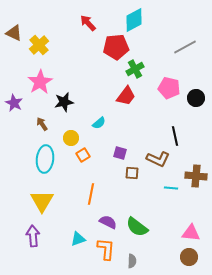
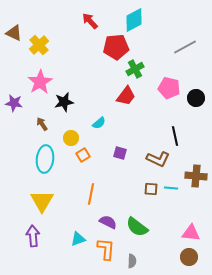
red arrow: moved 2 px right, 2 px up
purple star: rotated 18 degrees counterclockwise
brown square: moved 19 px right, 16 px down
